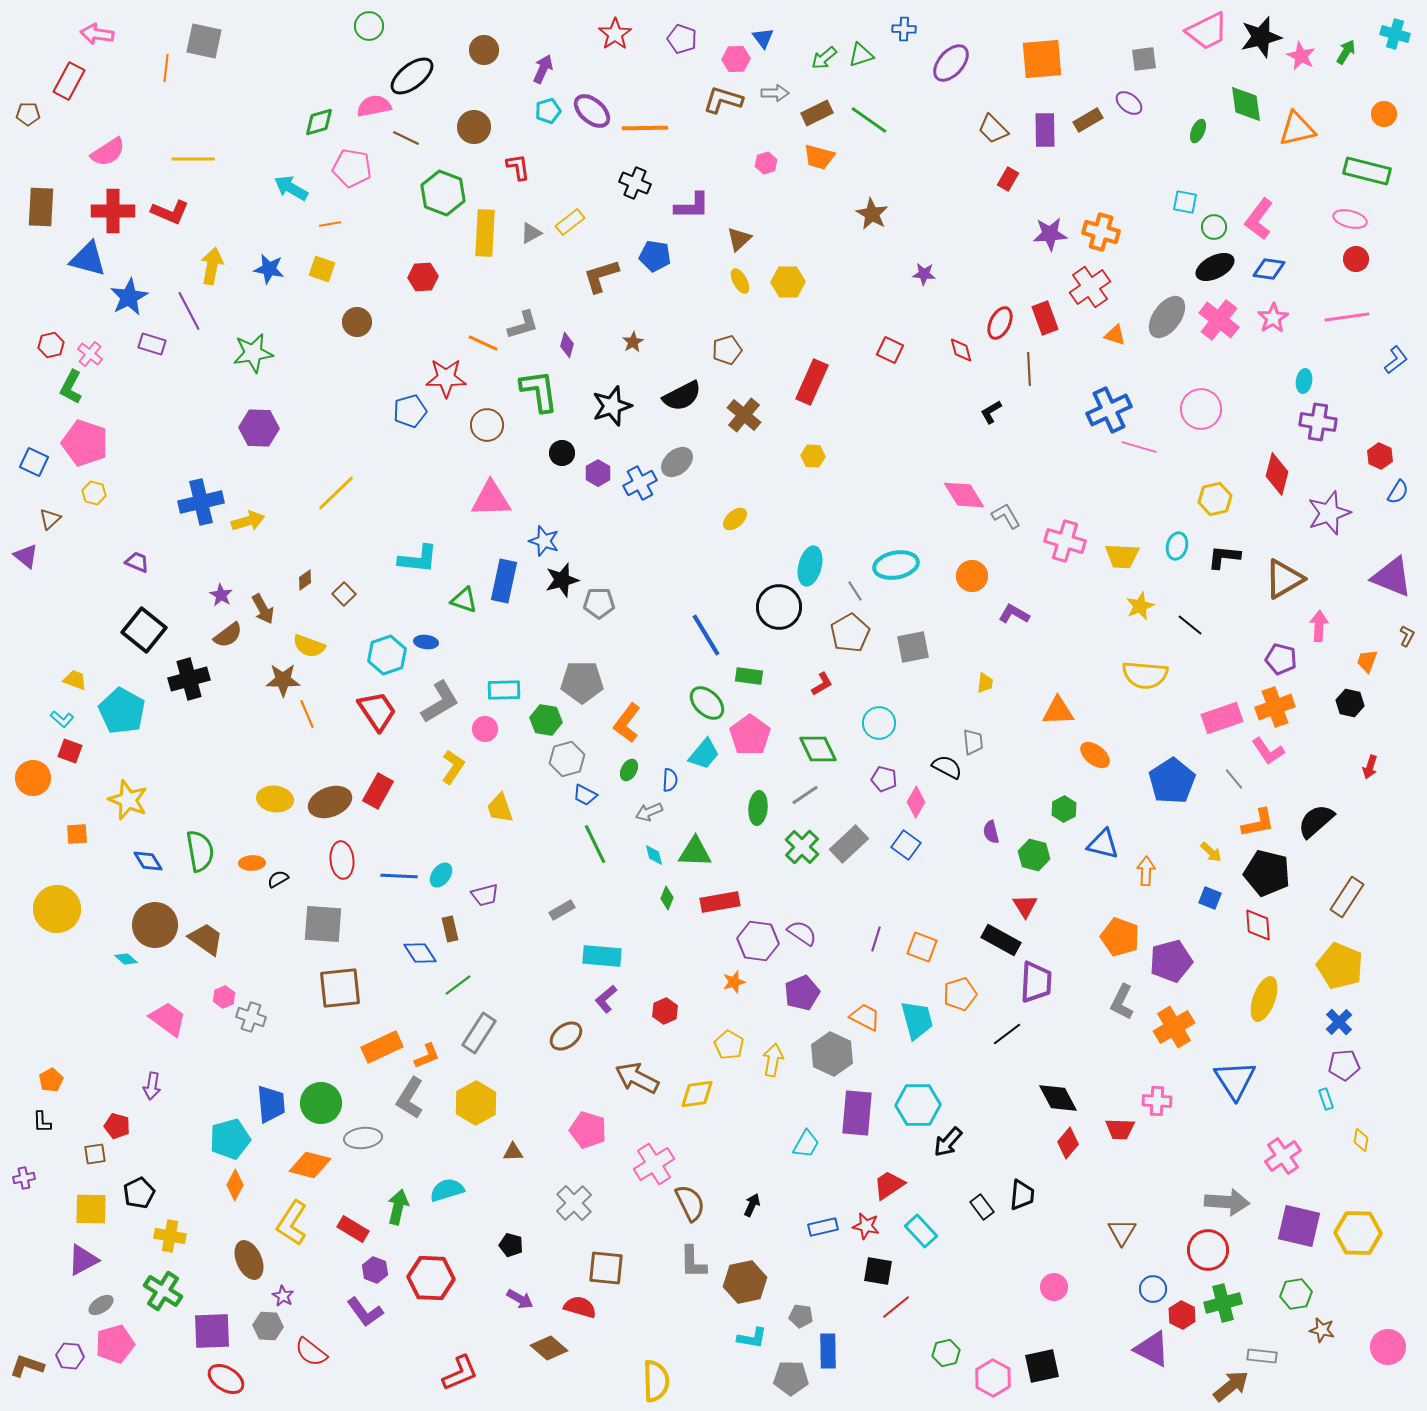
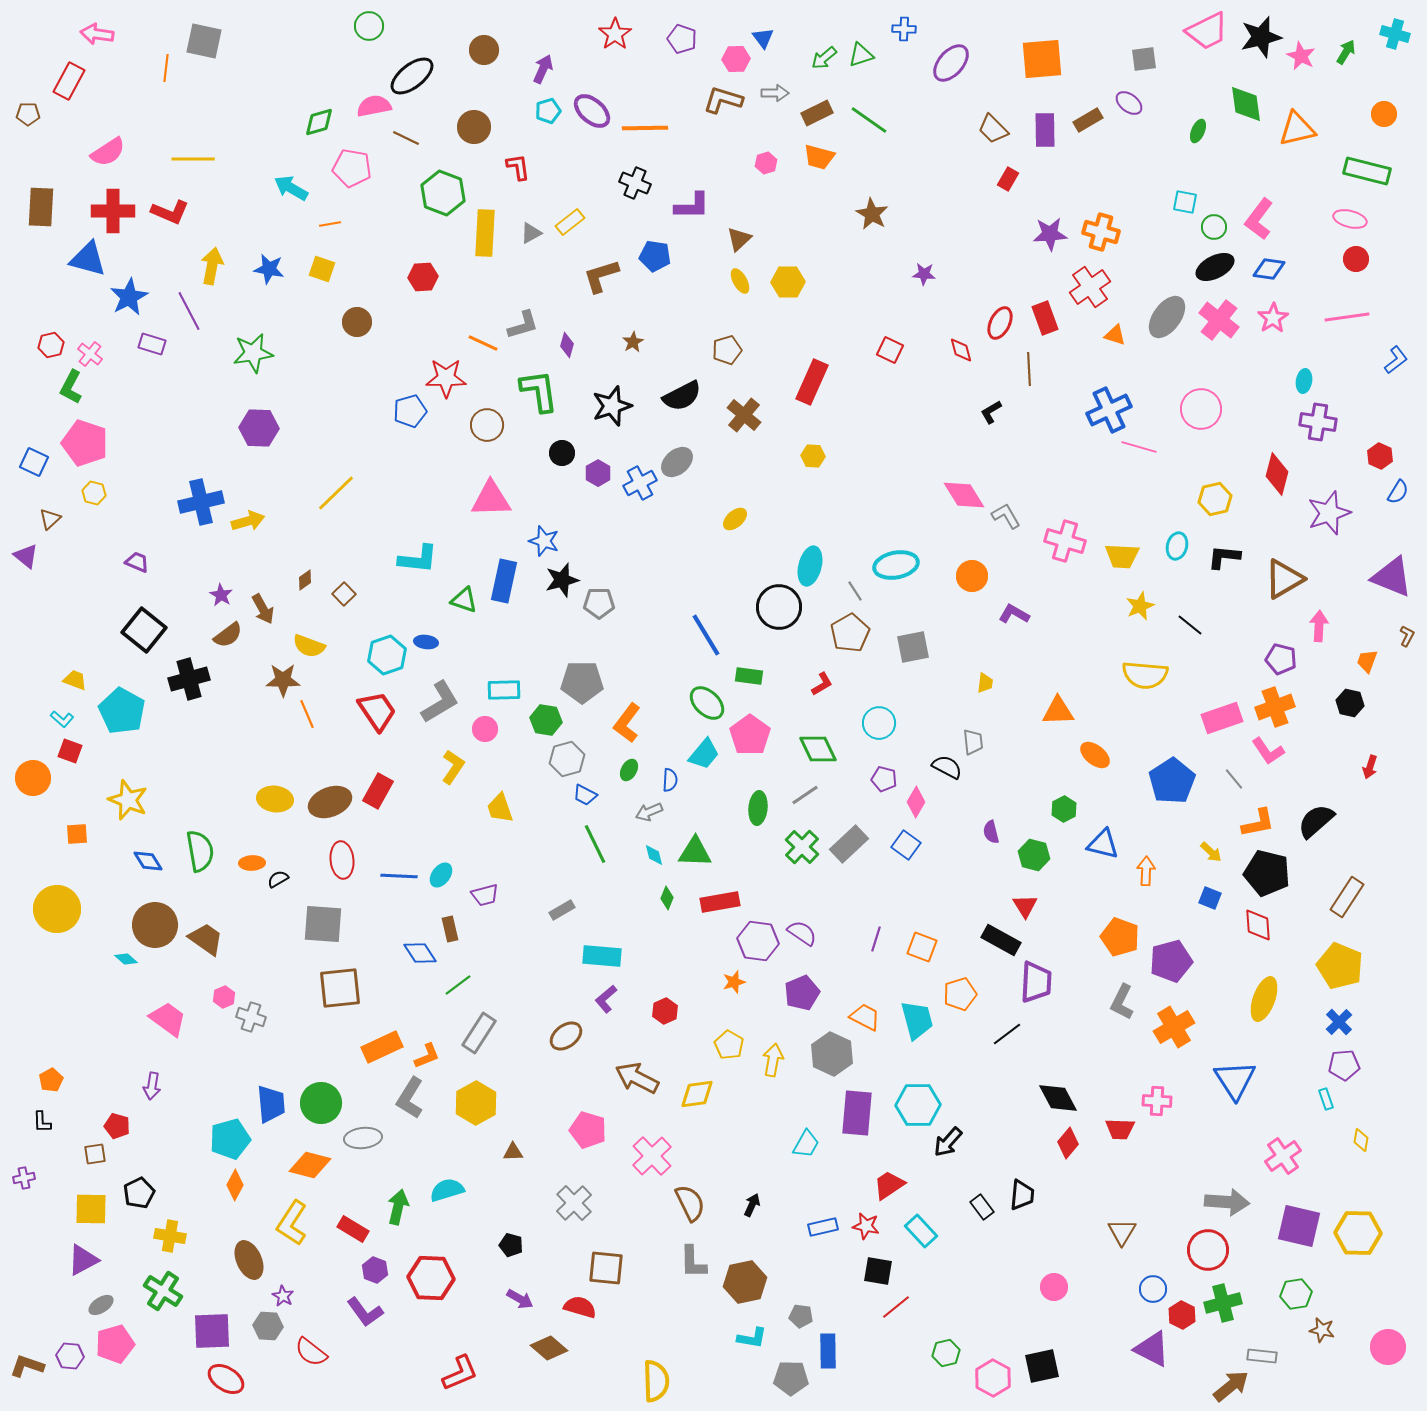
pink cross at (654, 1164): moved 2 px left, 8 px up; rotated 12 degrees counterclockwise
